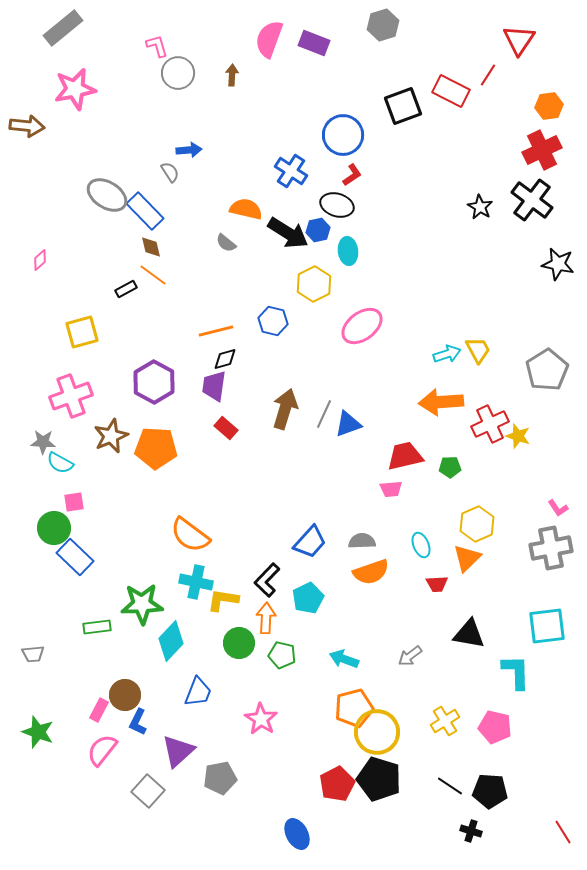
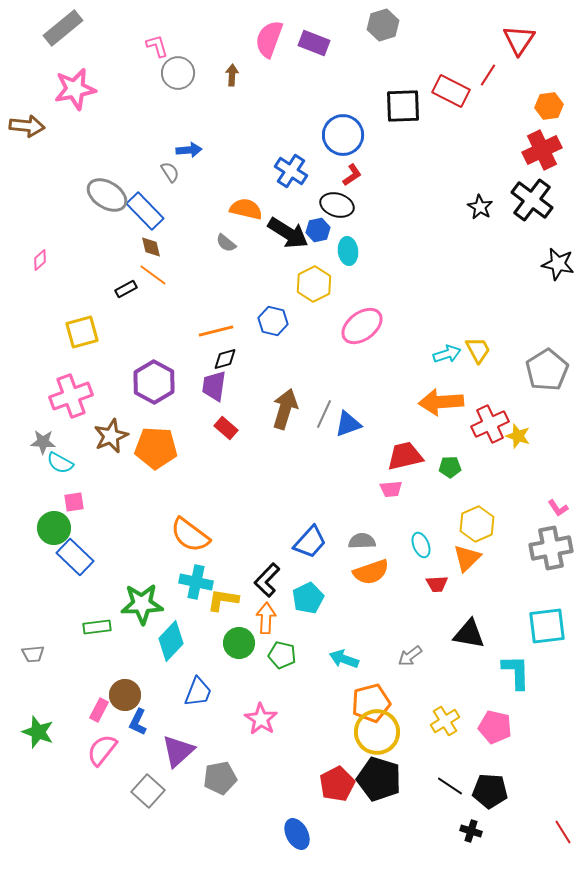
black square at (403, 106): rotated 18 degrees clockwise
orange pentagon at (354, 708): moved 17 px right, 5 px up
